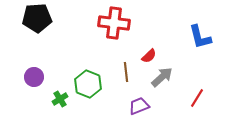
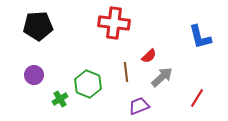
black pentagon: moved 1 px right, 8 px down
purple circle: moved 2 px up
